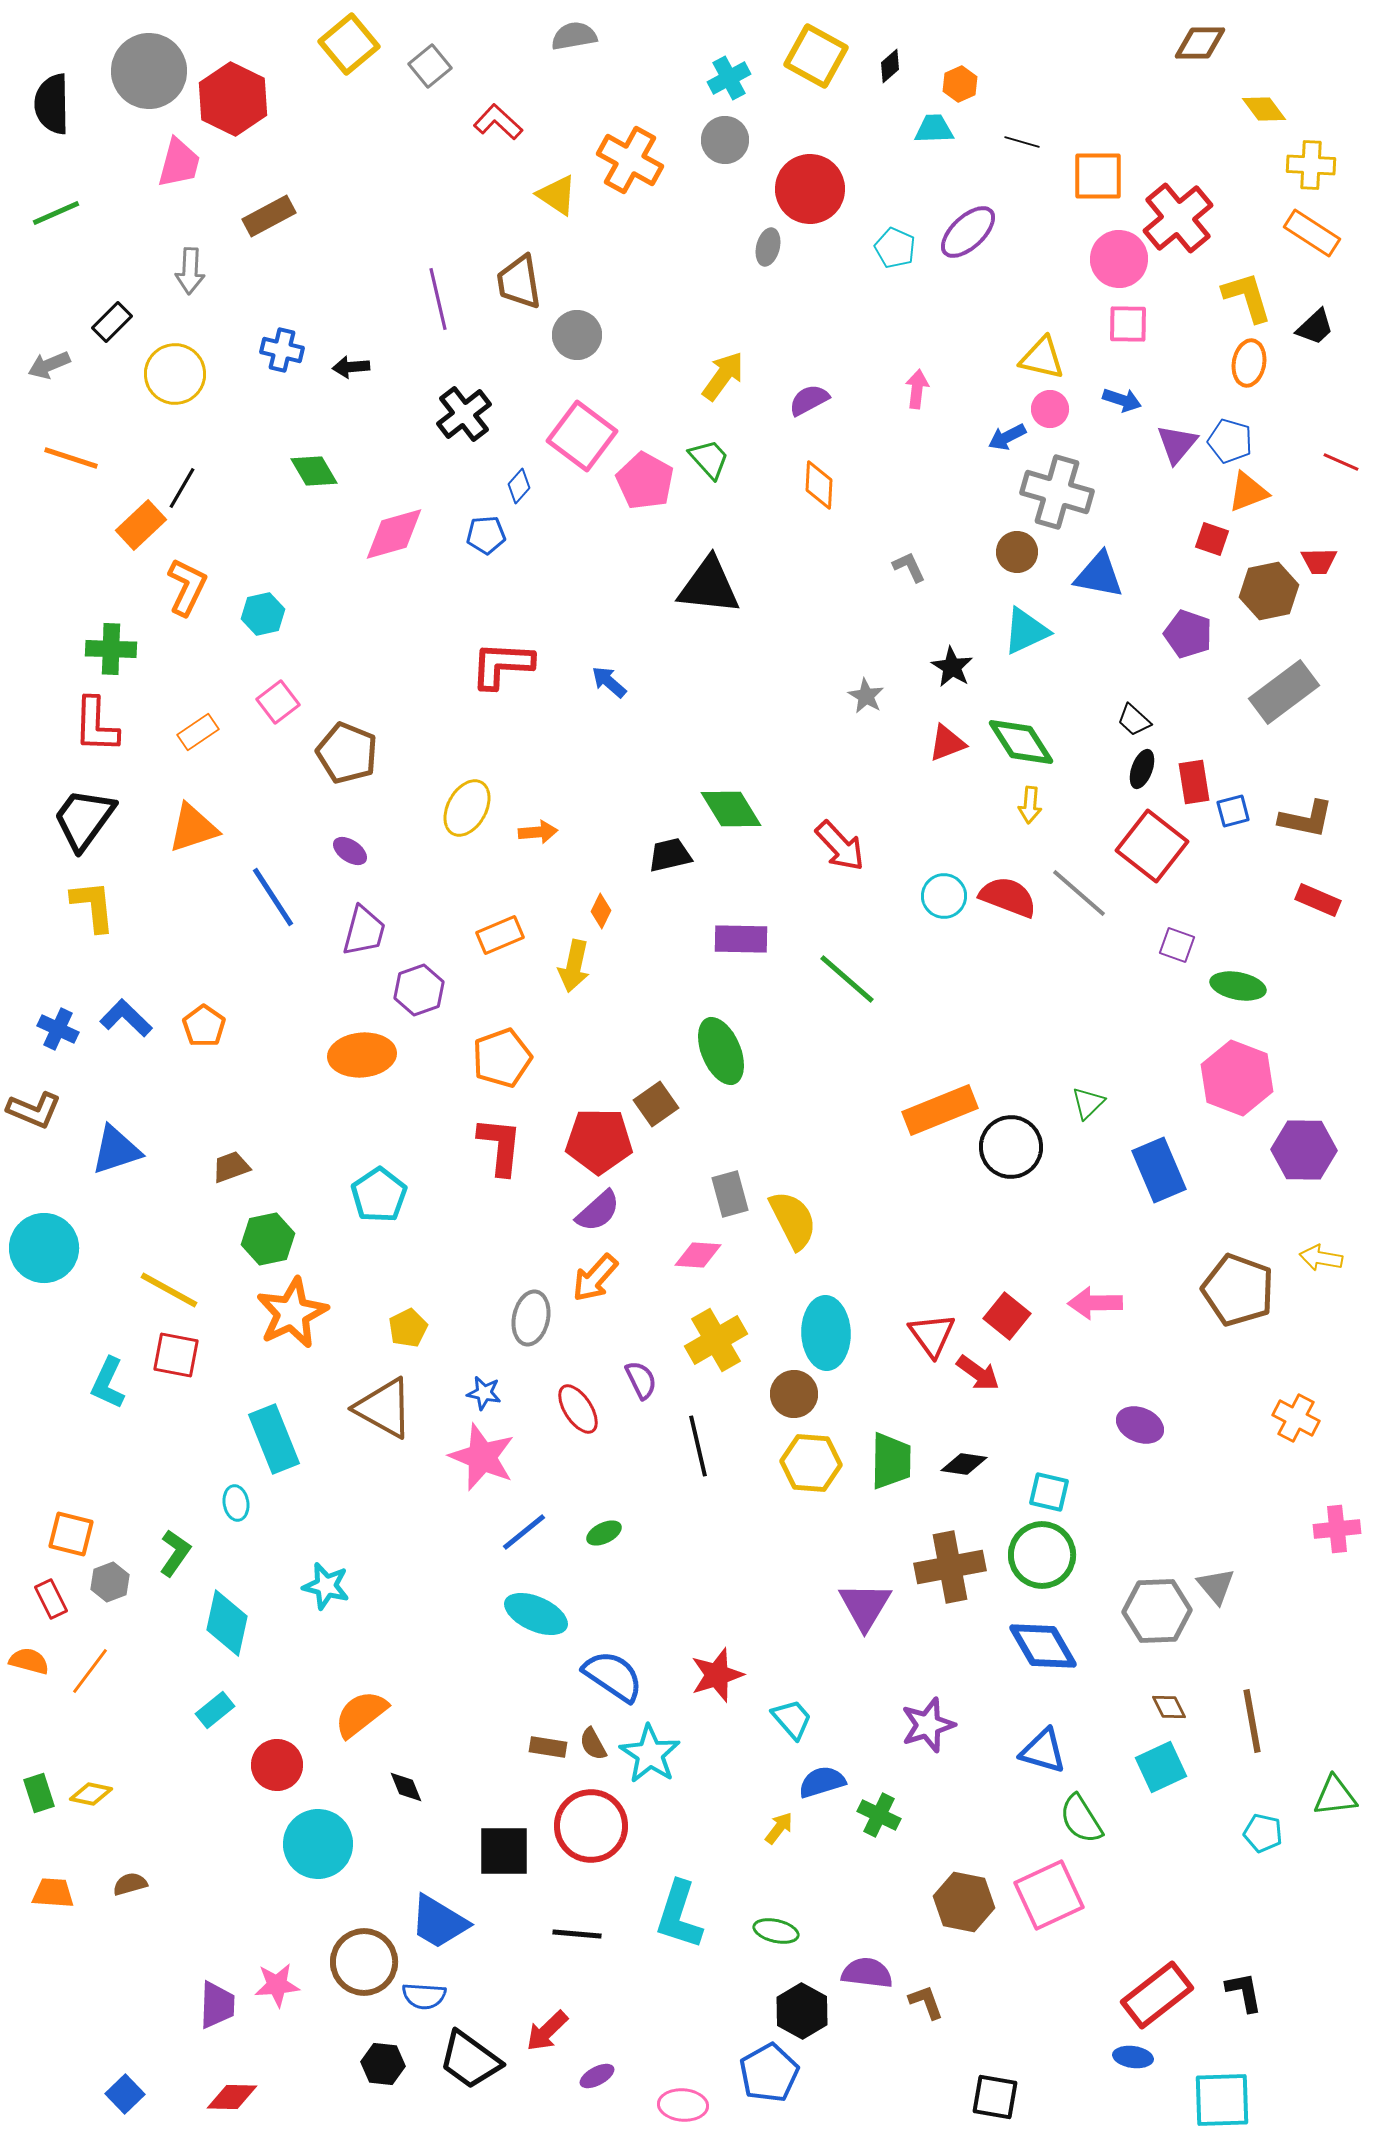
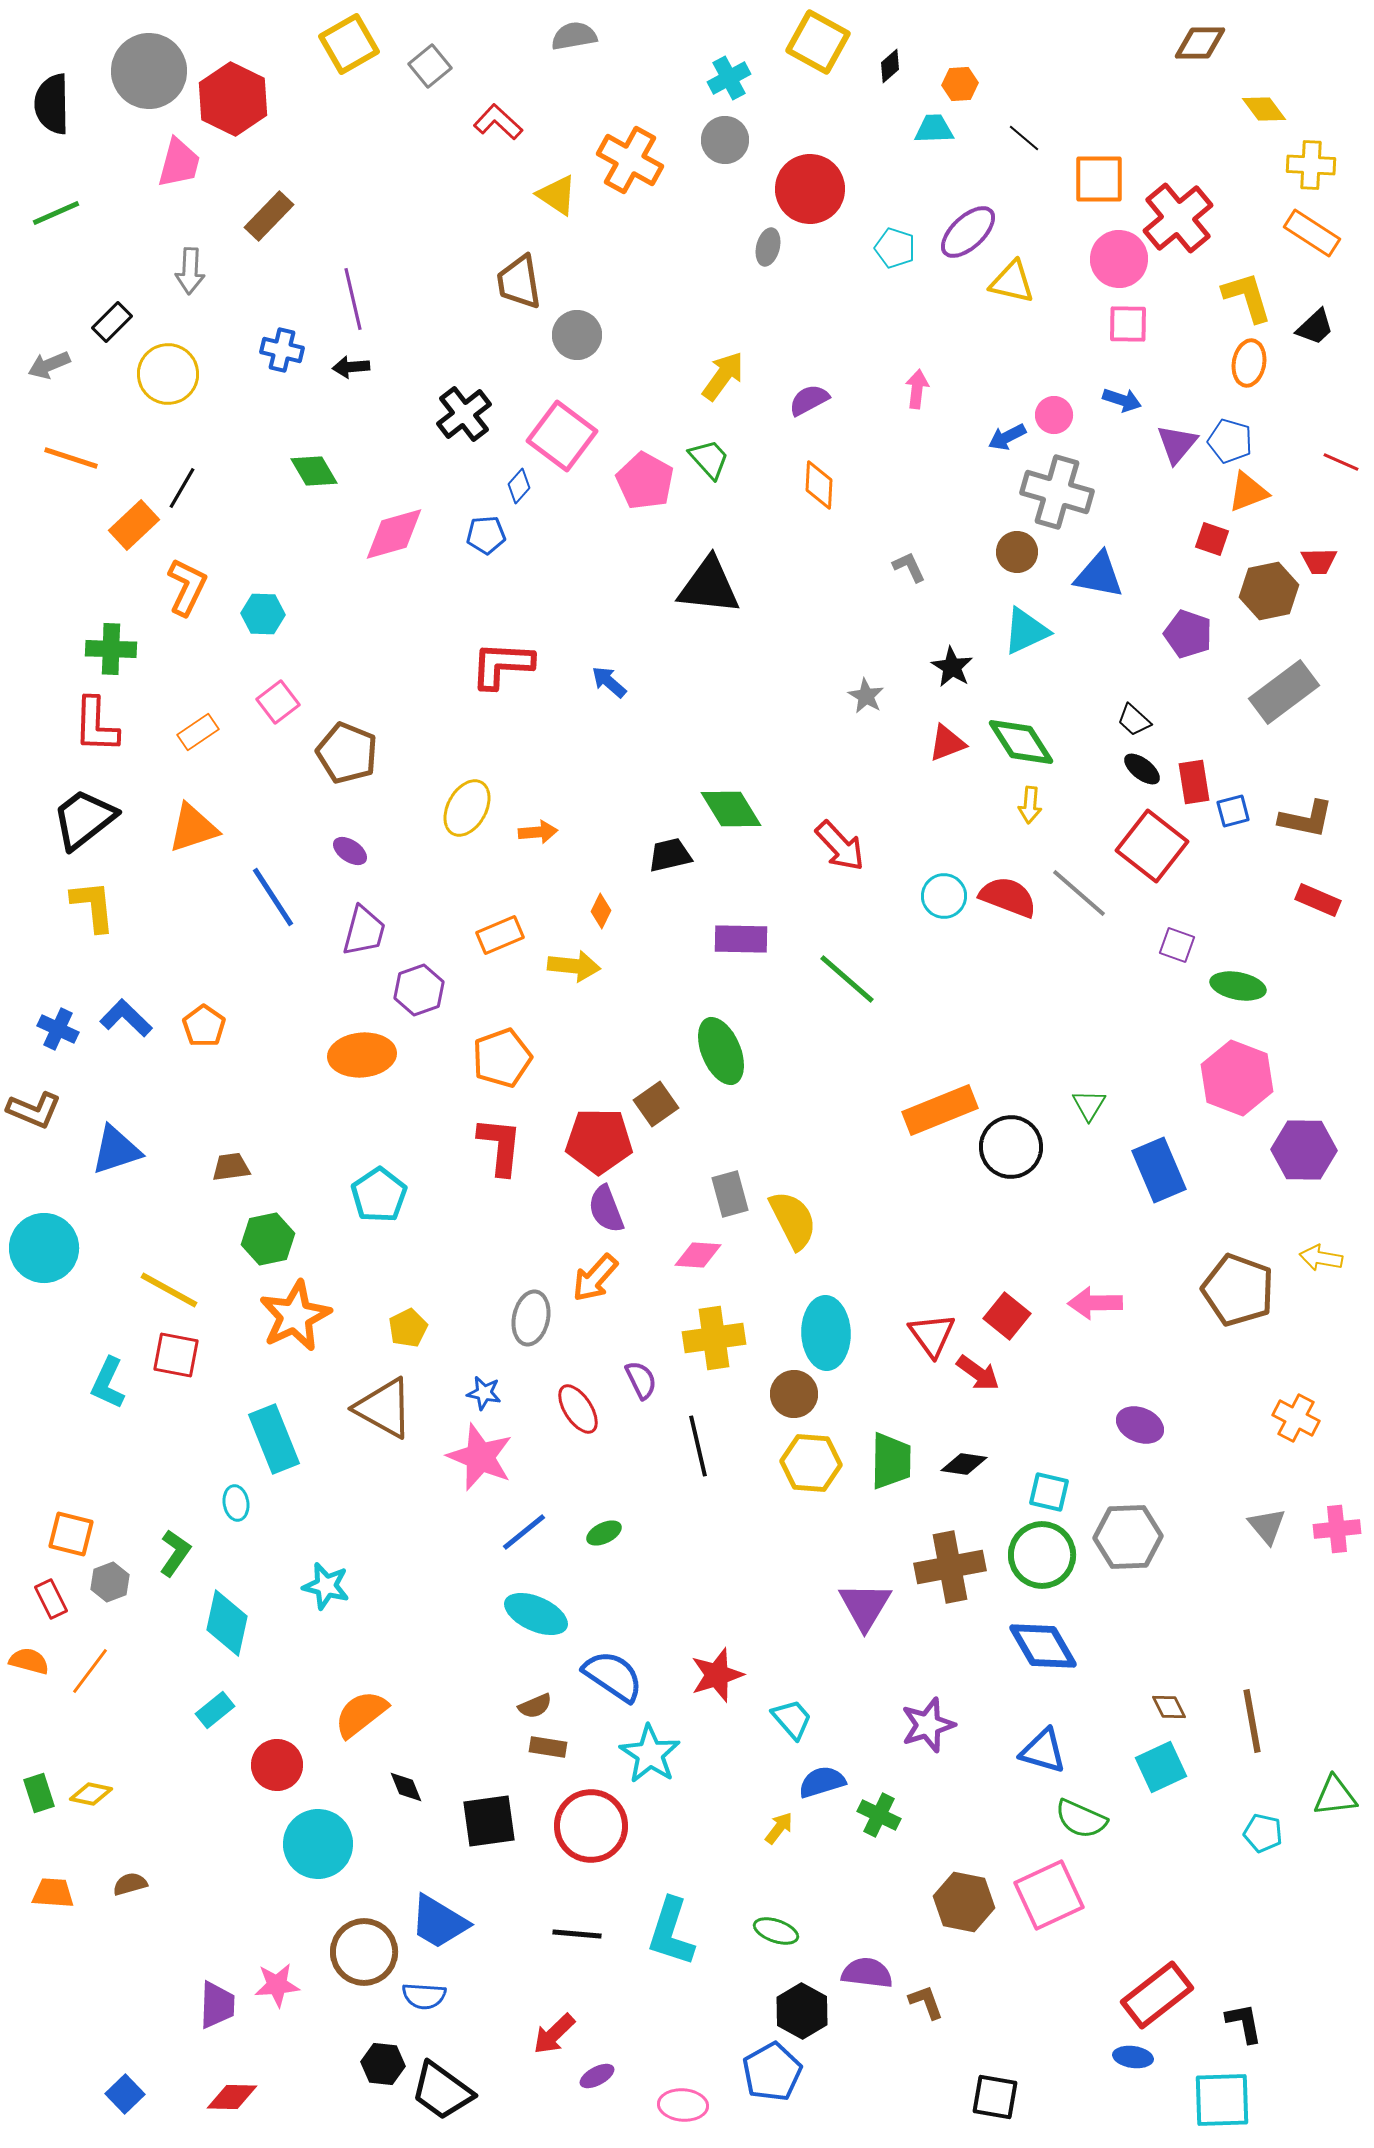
yellow square at (349, 44): rotated 10 degrees clockwise
yellow square at (816, 56): moved 2 px right, 14 px up
orange hexagon at (960, 84): rotated 20 degrees clockwise
black line at (1022, 142): moved 2 px right, 4 px up; rotated 24 degrees clockwise
orange square at (1098, 176): moved 1 px right, 3 px down
brown rectangle at (269, 216): rotated 18 degrees counterclockwise
cyan pentagon at (895, 248): rotated 6 degrees counterclockwise
purple line at (438, 299): moved 85 px left
yellow triangle at (1042, 358): moved 30 px left, 76 px up
yellow circle at (175, 374): moved 7 px left
pink circle at (1050, 409): moved 4 px right, 6 px down
pink square at (582, 436): moved 20 px left
orange rectangle at (141, 525): moved 7 px left
cyan hexagon at (263, 614): rotated 15 degrees clockwise
black ellipse at (1142, 769): rotated 72 degrees counterclockwise
black trapezoid at (84, 819): rotated 16 degrees clockwise
yellow arrow at (574, 966): rotated 96 degrees counterclockwise
green triangle at (1088, 1103): moved 1 px right, 2 px down; rotated 15 degrees counterclockwise
brown trapezoid at (231, 1167): rotated 12 degrees clockwise
purple semicircle at (598, 1211): moved 8 px right, 2 px up; rotated 111 degrees clockwise
orange star at (292, 1313): moved 3 px right, 3 px down
yellow cross at (716, 1340): moved 2 px left, 2 px up; rotated 22 degrees clockwise
pink star at (482, 1457): moved 2 px left
gray triangle at (1216, 1586): moved 51 px right, 60 px up
gray hexagon at (1157, 1611): moved 29 px left, 74 px up
brown semicircle at (593, 1744): moved 58 px left, 38 px up; rotated 84 degrees counterclockwise
green semicircle at (1081, 1819): rotated 34 degrees counterclockwise
black square at (504, 1851): moved 15 px left, 30 px up; rotated 8 degrees counterclockwise
cyan L-shape at (679, 1915): moved 8 px left, 17 px down
green ellipse at (776, 1931): rotated 6 degrees clockwise
brown circle at (364, 1962): moved 10 px up
black L-shape at (1244, 1992): moved 31 px down
red arrow at (547, 2031): moved 7 px right, 3 px down
black trapezoid at (470, 2060): moved 28 px left, 31 px down
blue pentagon at (769, 2073): moved 3 px right, 1 px up
